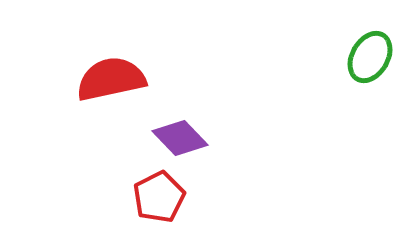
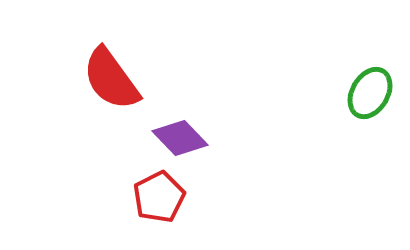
green ellipse: moved 36 px down
red semicircle: rotated 114 degrees counterclockwise
